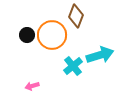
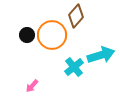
brown diamond: rotated 20 degrees clockwise
cyan arrow: moved 1 px right
cyan cross: moved 1 px right, 1 px down
pink arrow: rotated 32 degrees counterclockwise
